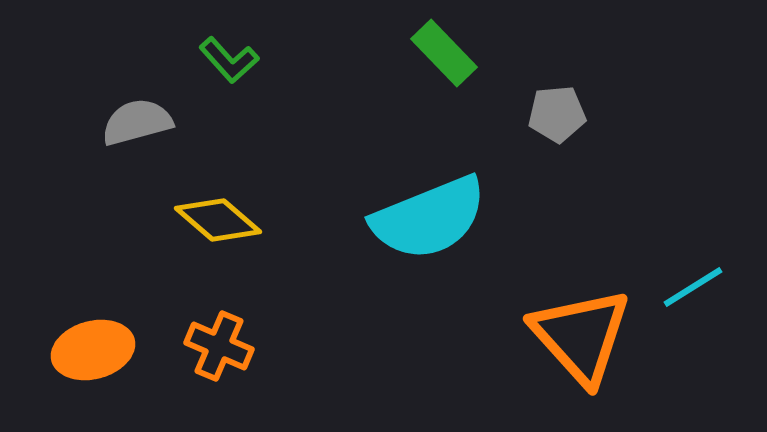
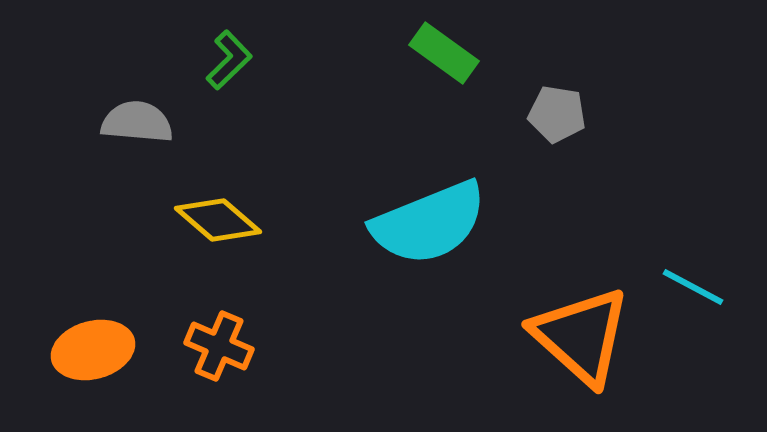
green rectangle: rotated 10 degrees counterclockwise
green L-shape: rotated 92 degrees counterclockwise
gray pentagon: rotated 14 degrees clockwise
gray semicircle: rotated 20 degrees clockwise
cyan semicircle: moved 5 px down
cyan line: rotated 60 degrees clockwise
orange triangle: rotated 6 degrees counterclockwise
